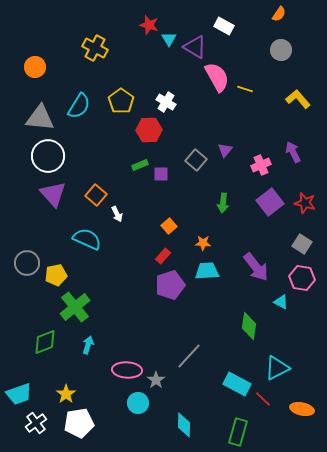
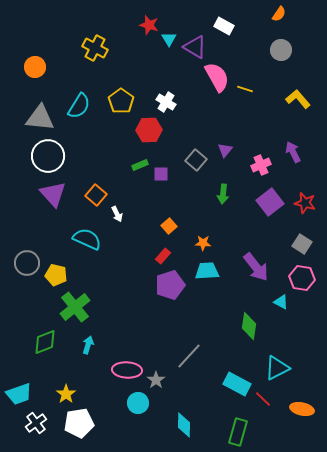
green arrow at (223, 203): moved 9 px up
yellow pentagon at (56, 275): rotated 25 degrees clockwise
